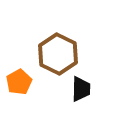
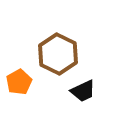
black trapezoid: moved 2 px right, 2 px down; rotated 64 degrees clockwise
